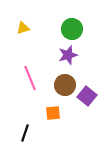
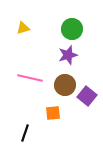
pink line: rotated 55 degrees counterclockwise
